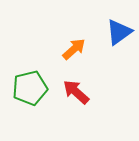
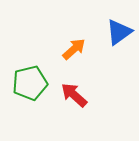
green pentagon: moved 5 px up
red arrow: moved 2 px left, 3 px down
